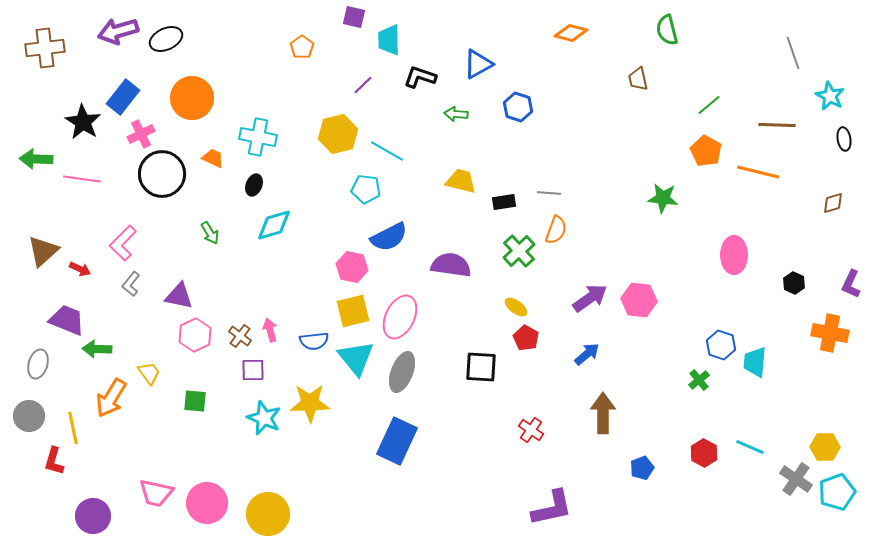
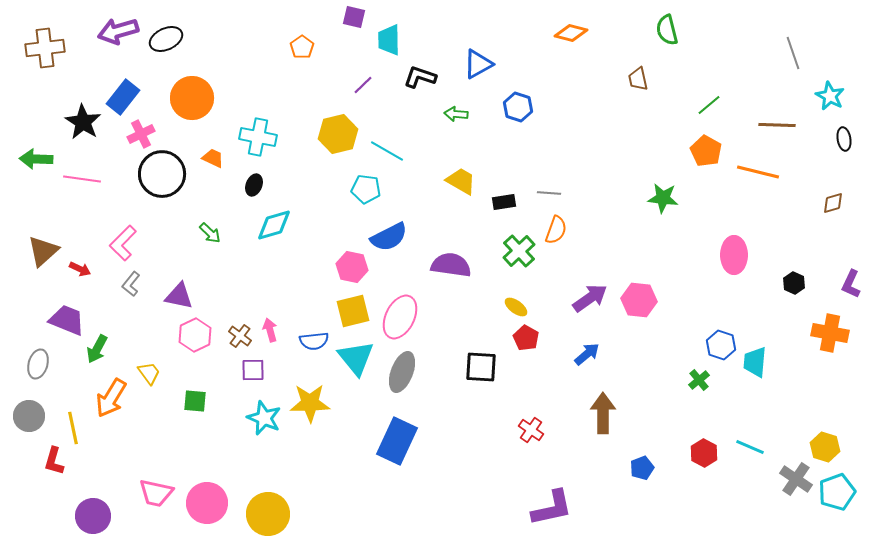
yellow trapezoid at (461, 181): rotated 16 degrees clockwise
green arrow at (210, 233): rotated 15 degrees counterclockwise
green arrow at (97, 349): rotated 64 degrees counterclockwise
yellow hexagon at (825, 447): rotated 16 degrees clockwise
